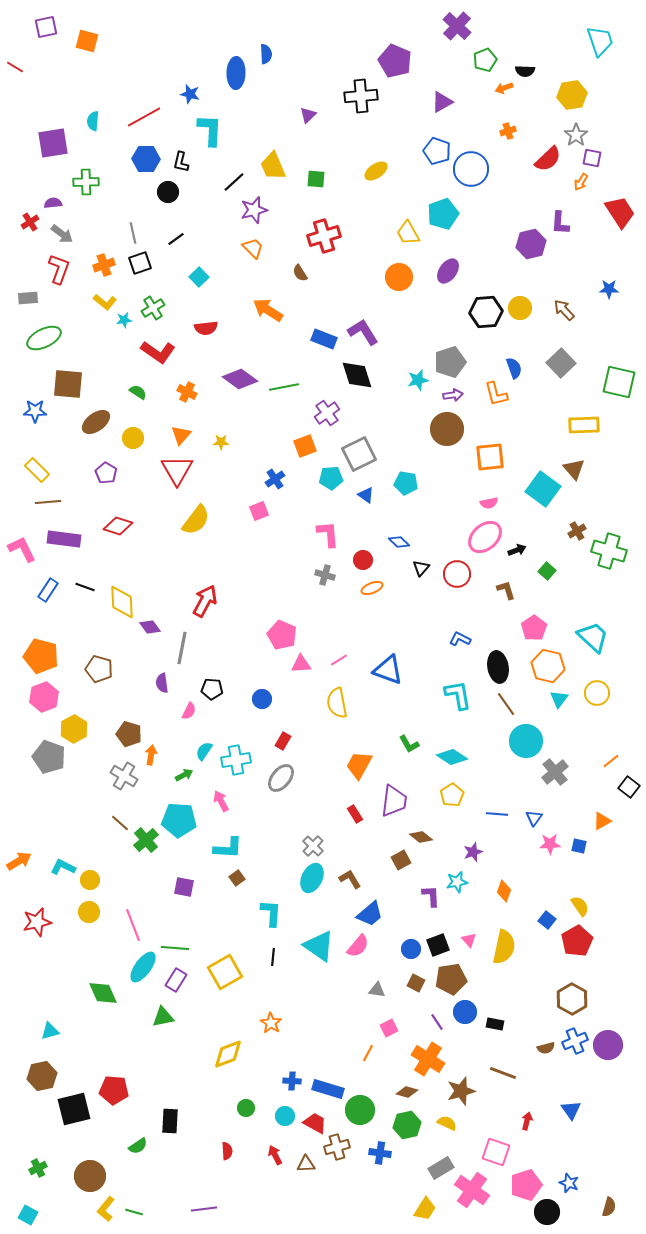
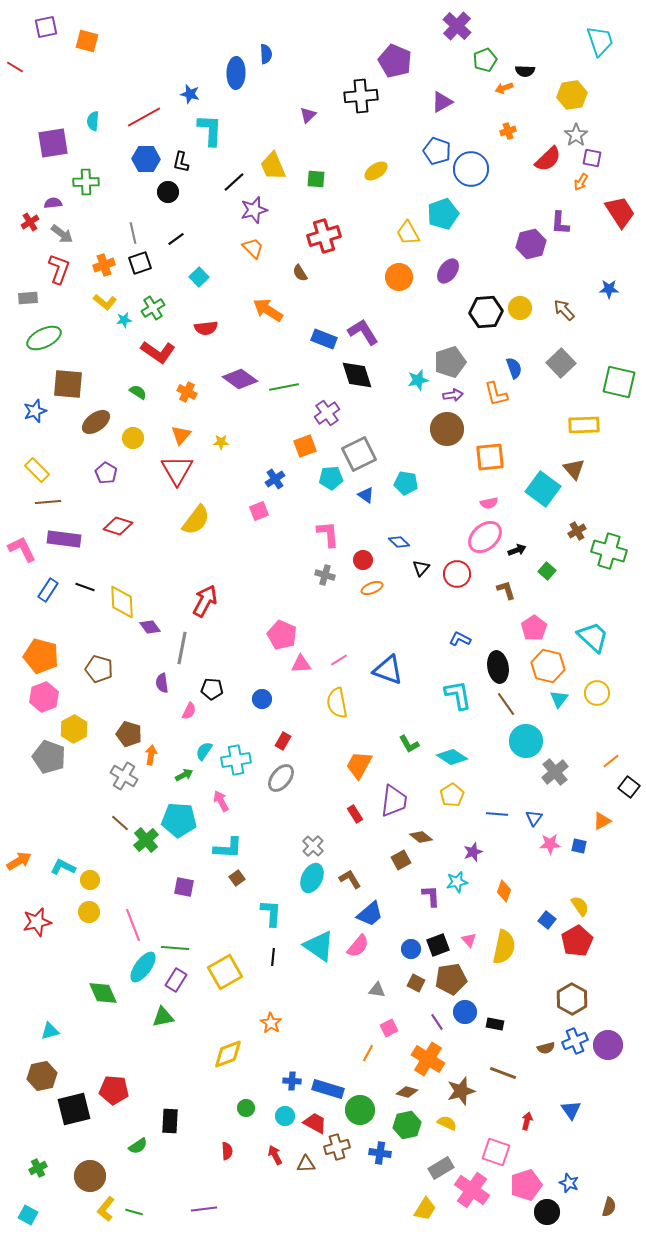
blue star at (35, 411): rotated 20 degrees counterclockwise
